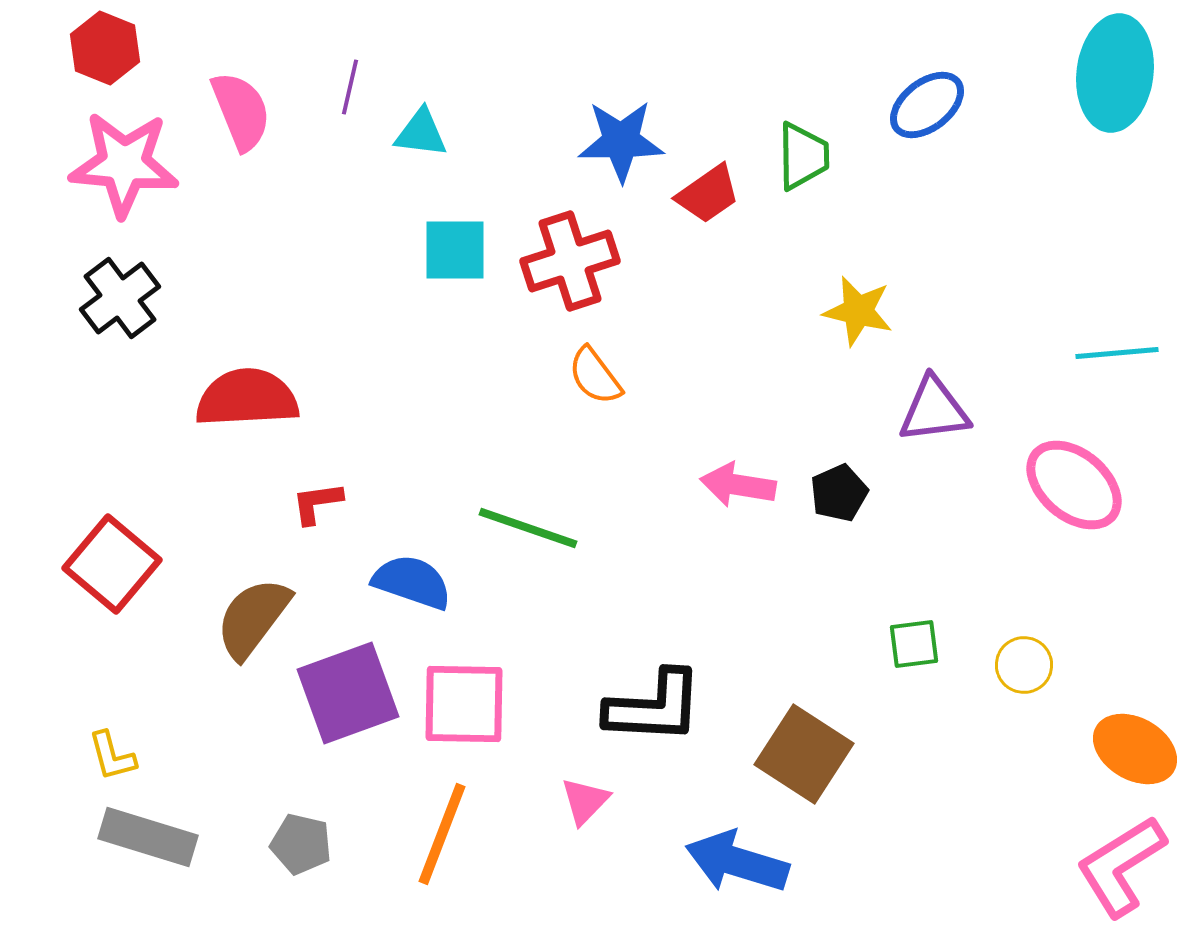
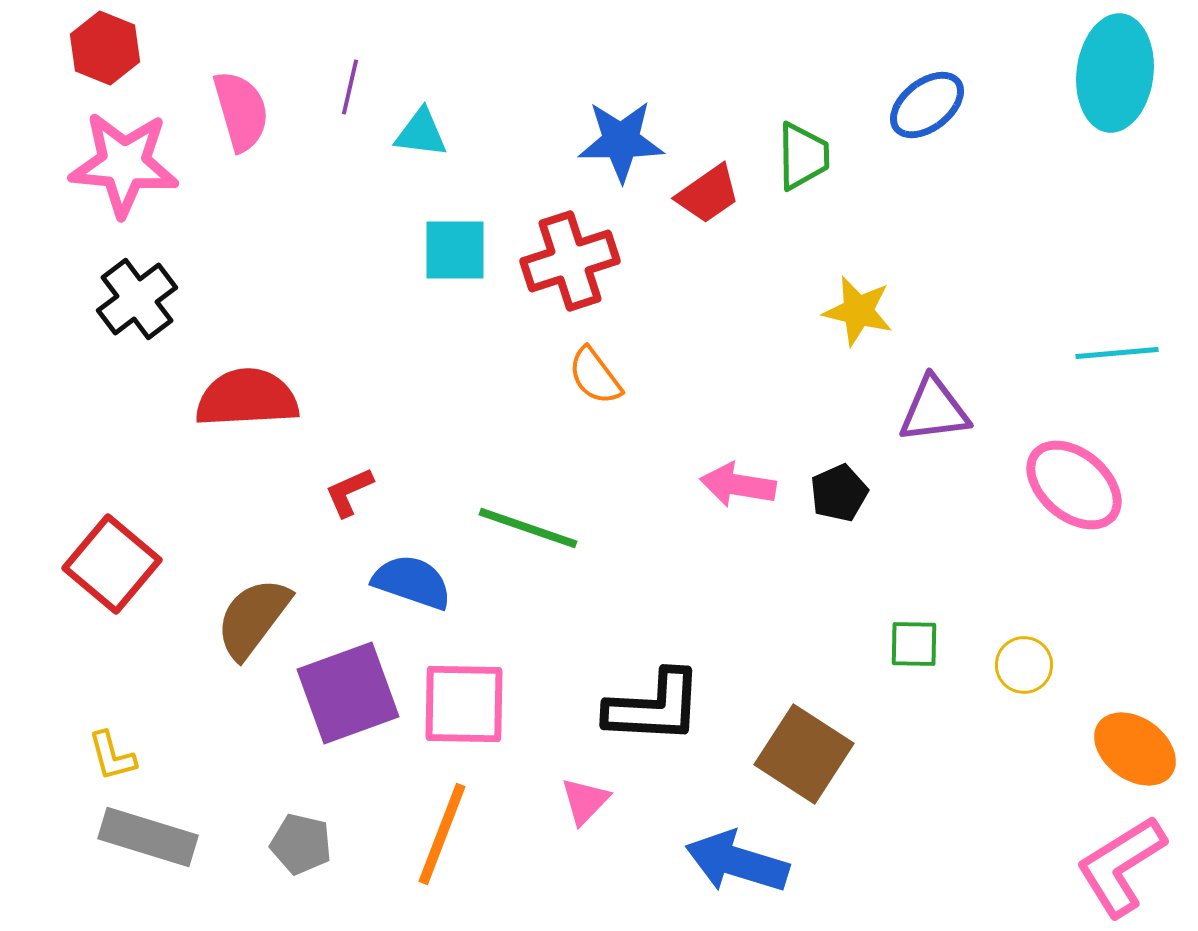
pink semicircle: rotated 6 degrees clockwise
black cross: moved 17 px right, 1 px down
red L-shape: moved 32 px right, 11 px up; rotated 16 degrees counterclockwise
green square: rotated 8 degrees clockwise
orange ellipse: rotated 6 degrees clockwise
